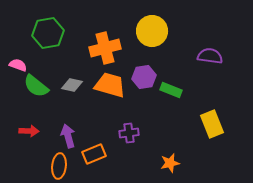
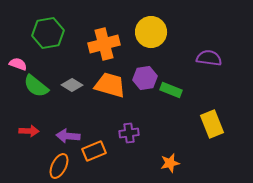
yellow circle: moved 1 px left, 1 px down
orange cross: moved 1 px left, 4 px up
purple semicircle: moved 1 px left, 2 px down
pink semicircle: moved 1 px up
purple hexagon: moved 1 px right, 1 px down
gray diamond: rotated 20 degrees clockwise
purple arrow: rotated 70 degrees counterclockwise
orange rectangle: moved 3 px up
orange ellipse: rotated 20 degrees clockwise
